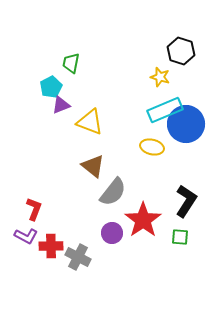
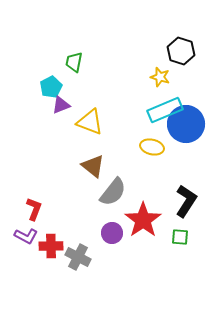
green trapezoid: moved 3 px right, 1 px up
